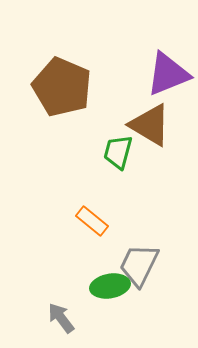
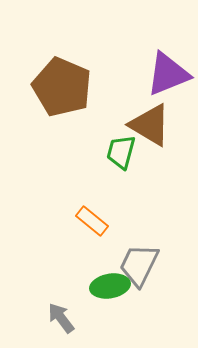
green trapezoid: moved 3 px right
